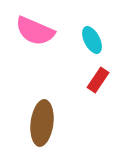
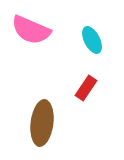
pink semicircle: moved 4 px left, 1 px up
red rectangle: moved 12 px left, 8 px down
